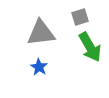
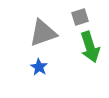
gray triangle: moved 2 px right; rotated 12 degrees counterclockwise
green arrow: rotated 12 degrees clockwise
